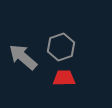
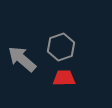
gray arrow: moved 1 px left, 2 px down
